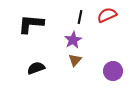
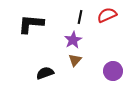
black semicircle: moved 9 px right, 5 px down
